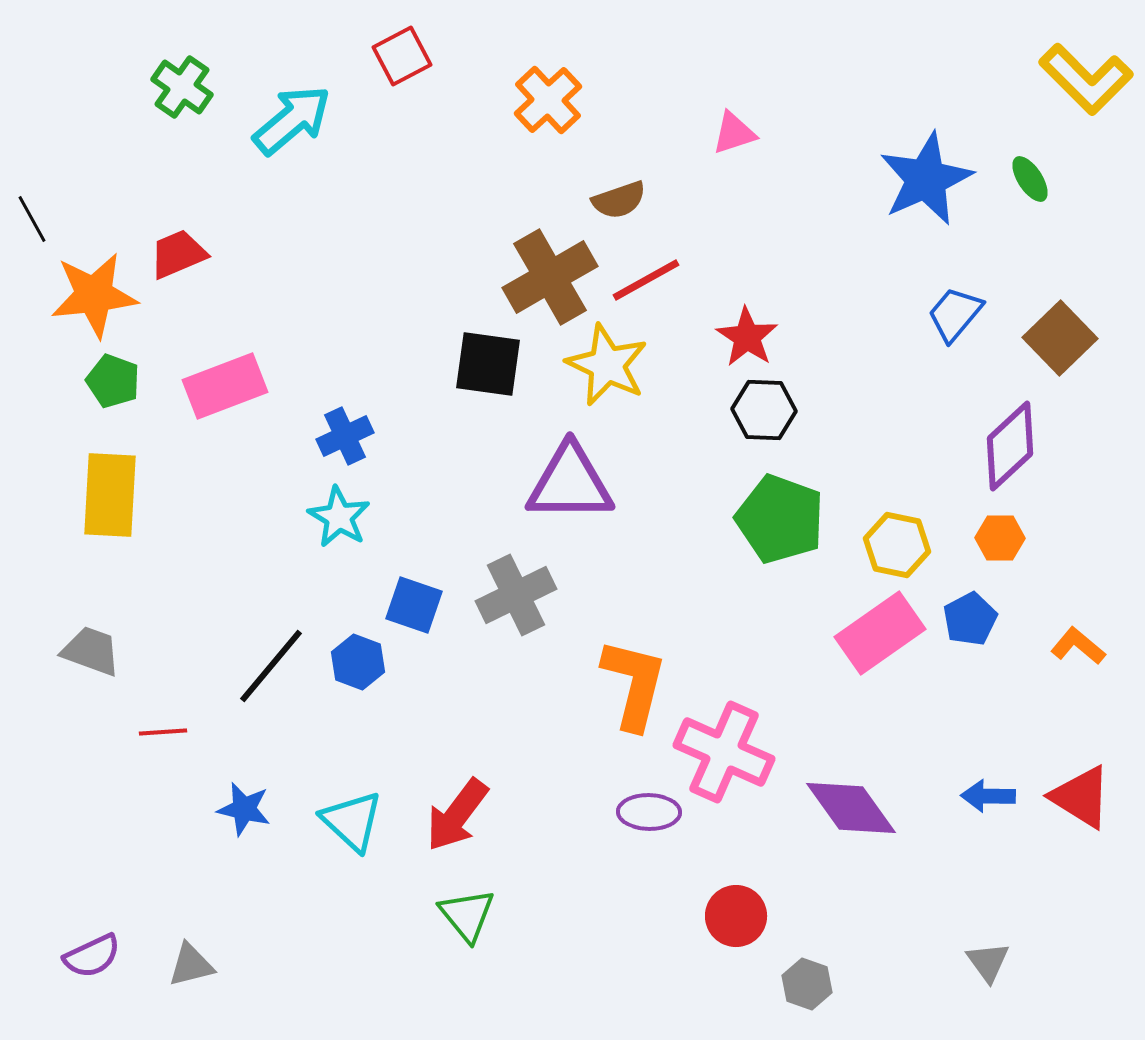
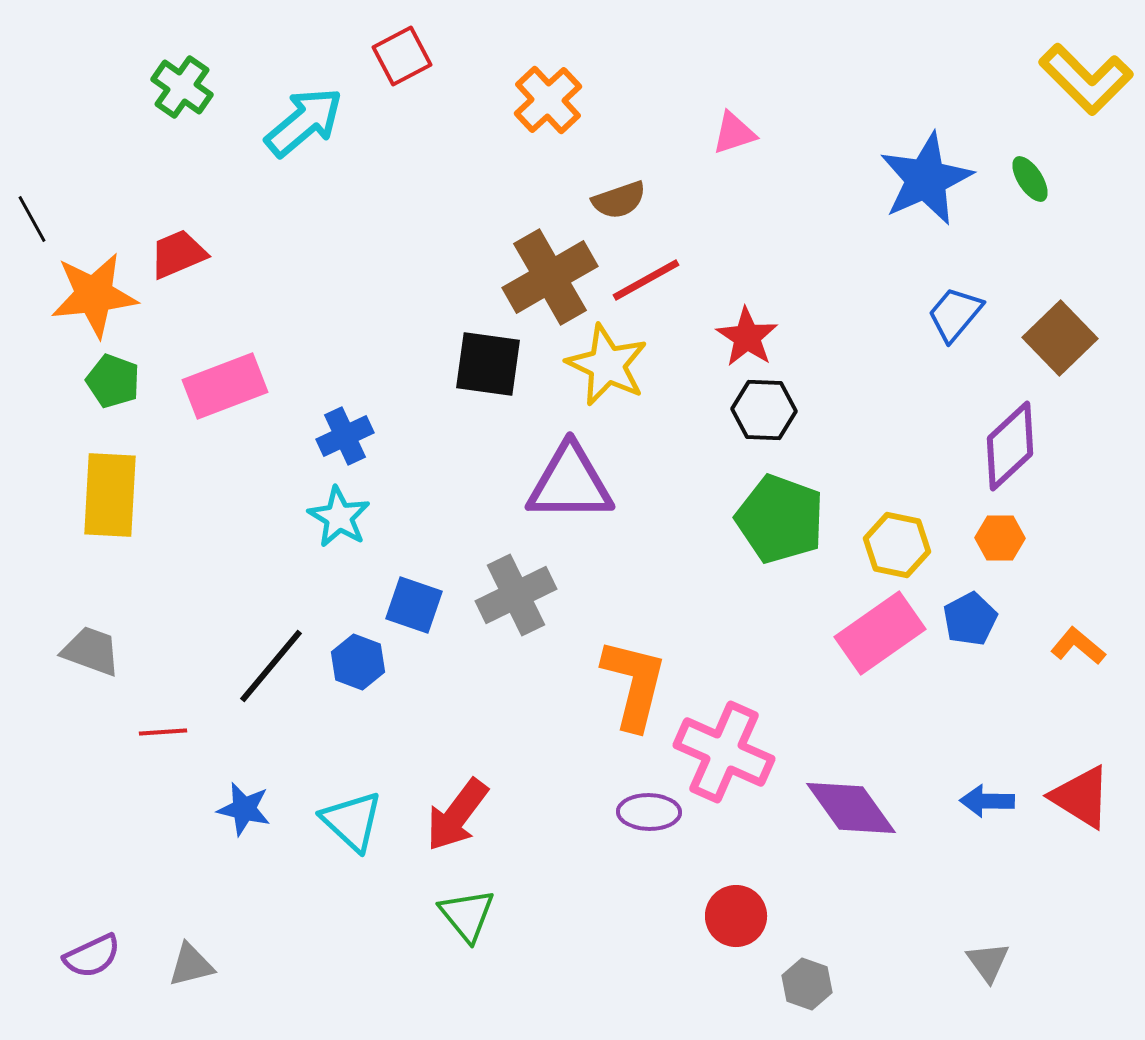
cyan arrow at (292, 120): moved 12 px right, 2 px down
blue arrow at (988, 796): moved 1 px left, 5 px down
